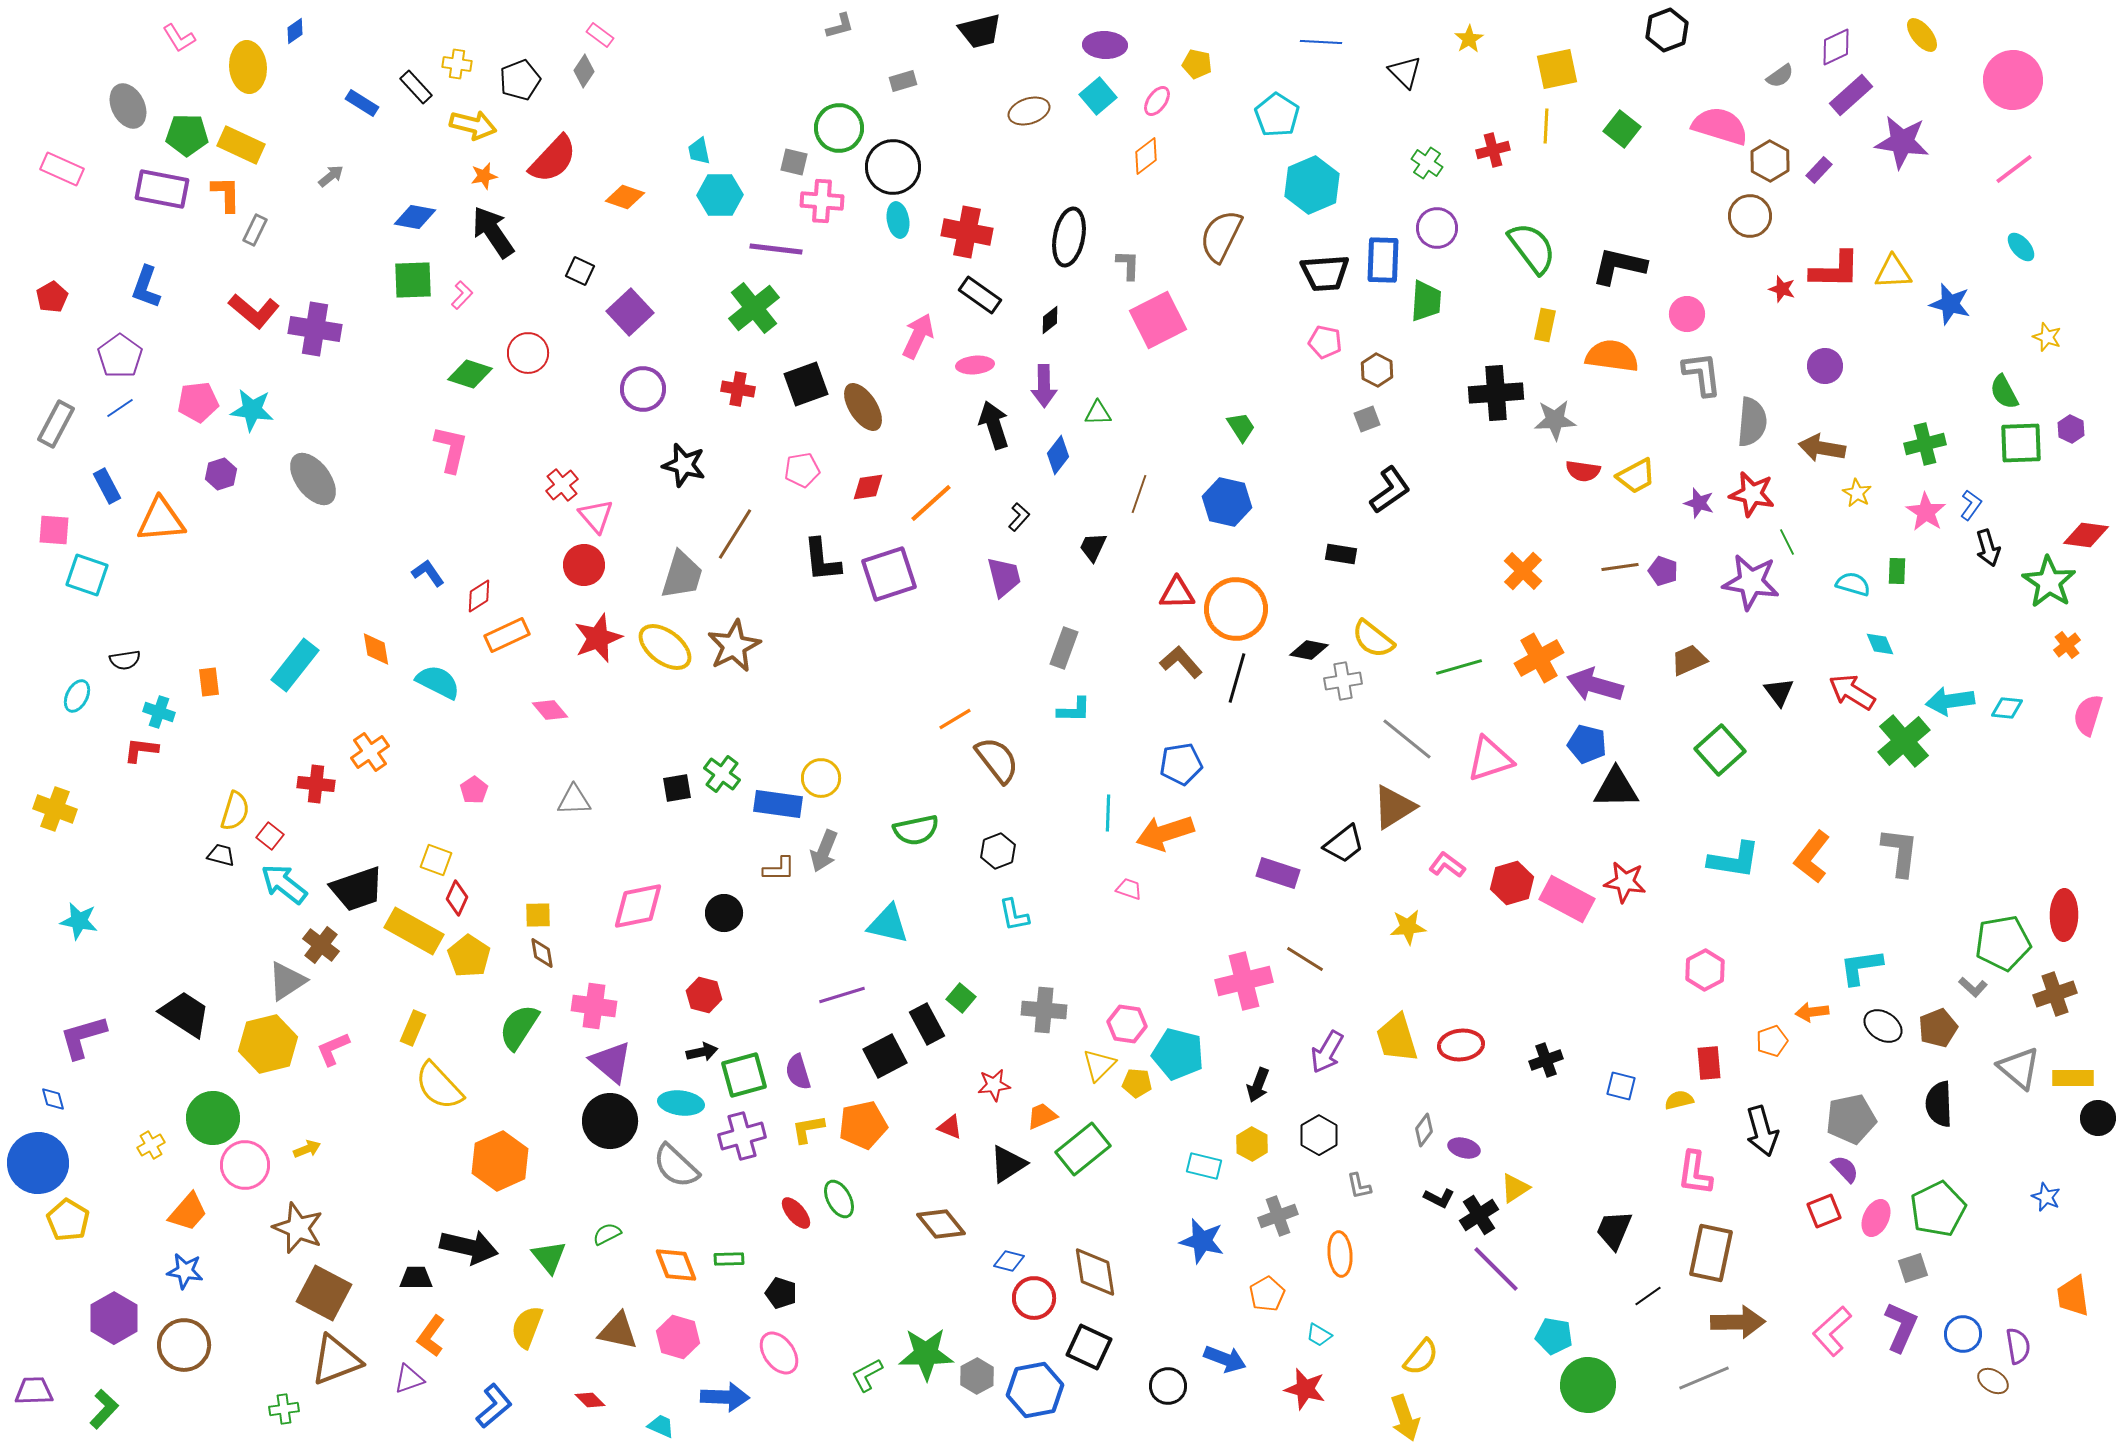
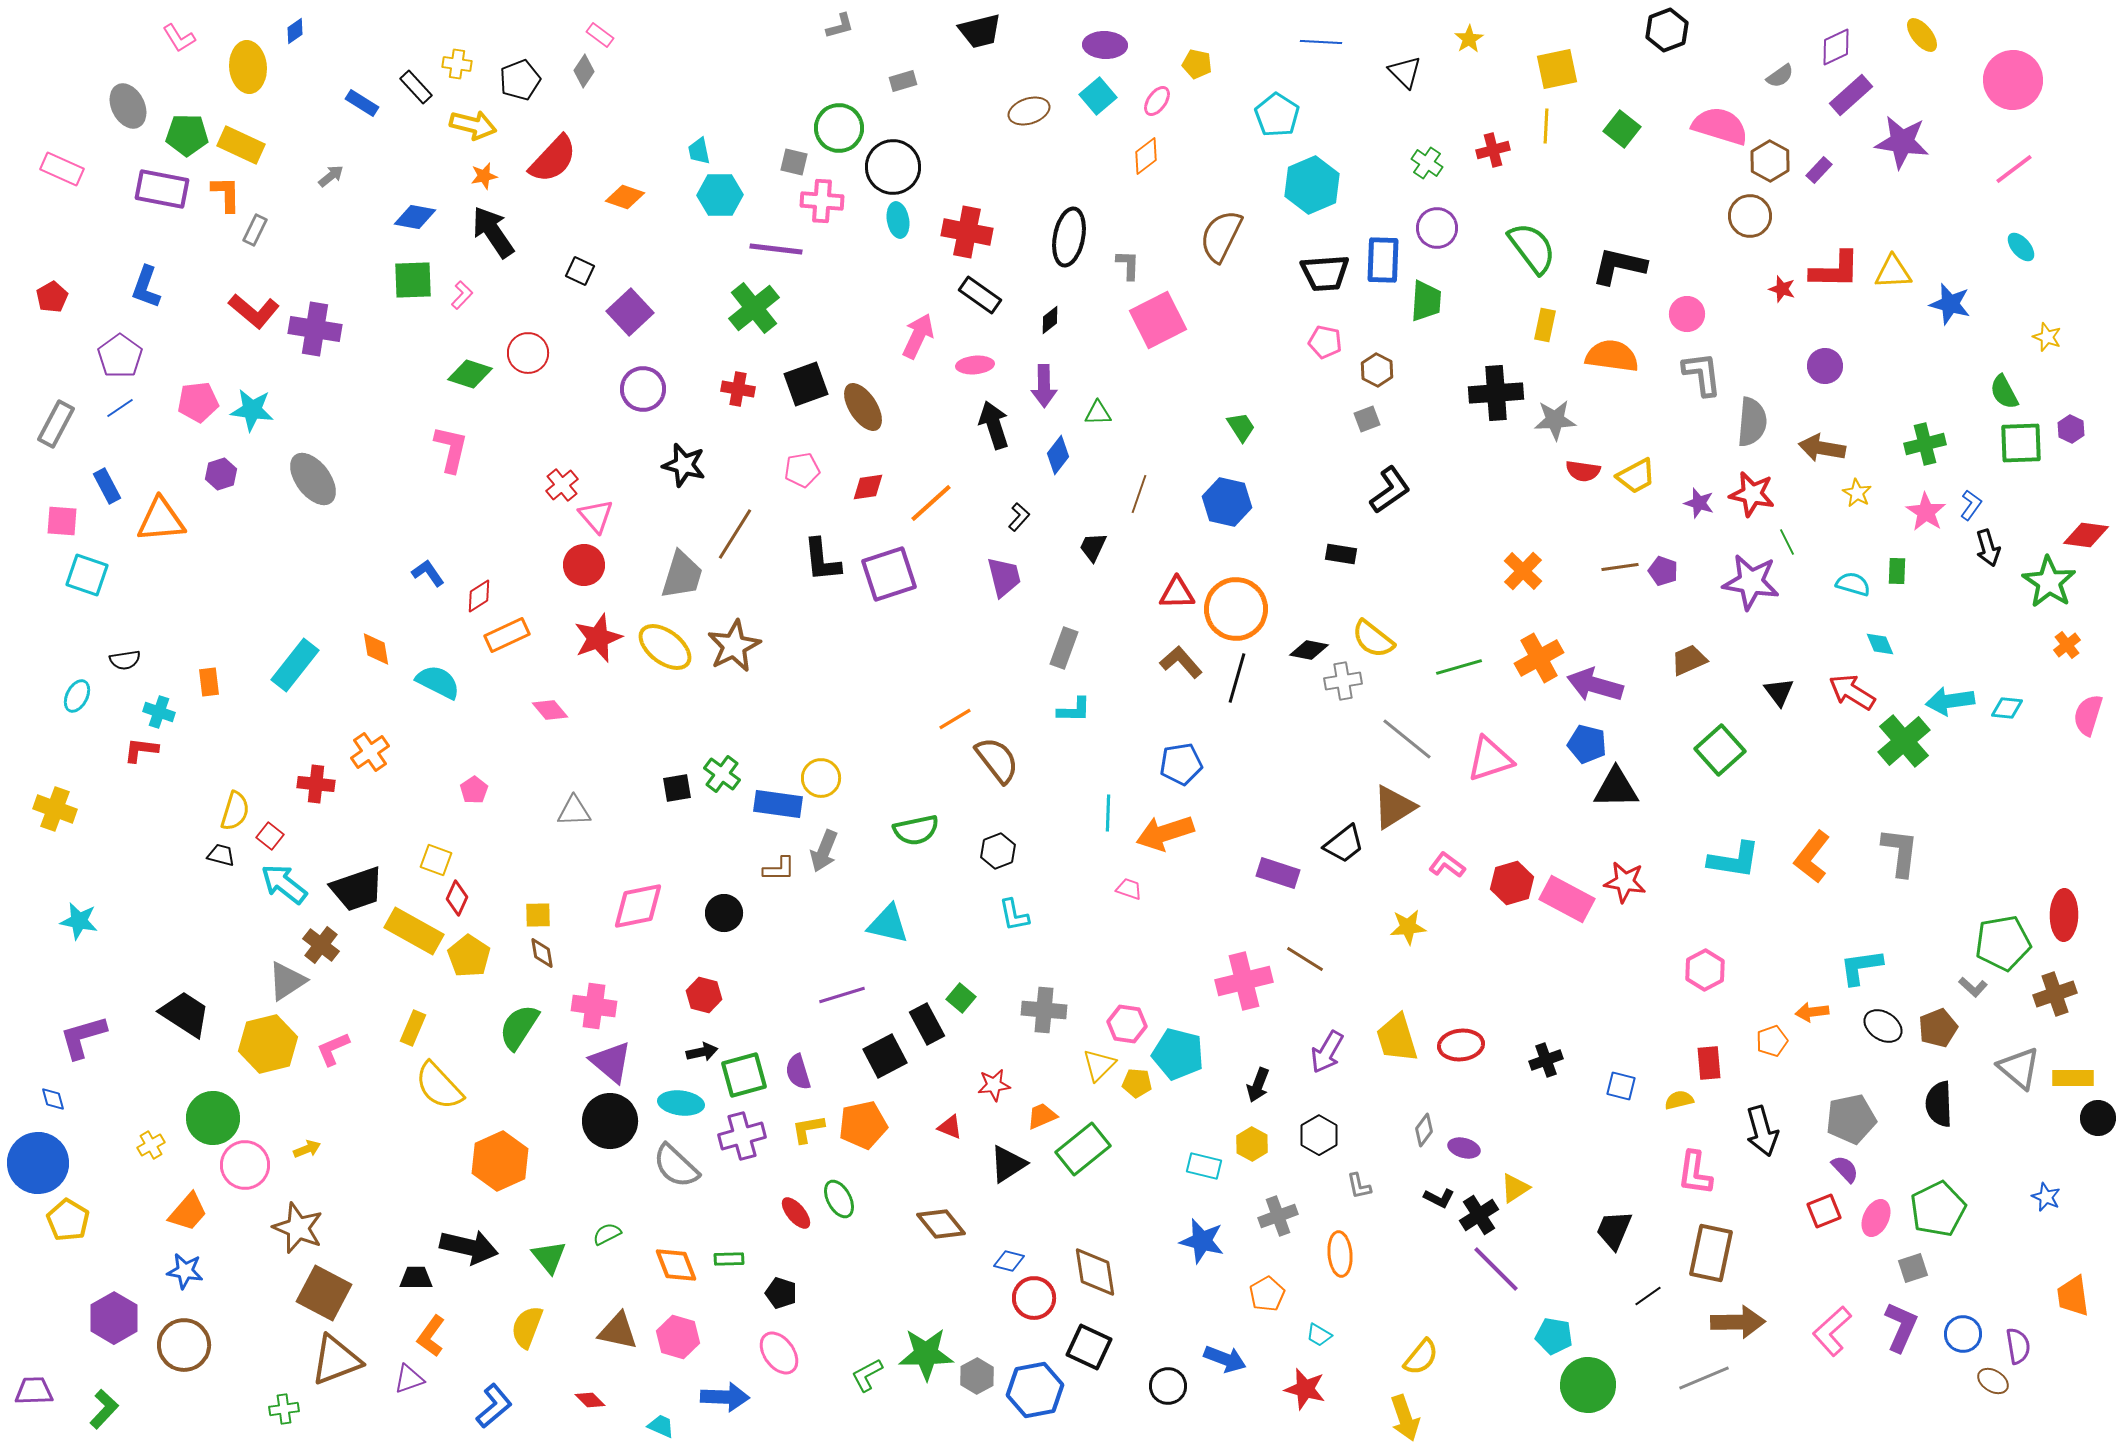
pink square at (54, 530): moved 8 px right, 9 px up
gray triangle at (574, 800): moved 11 px down
